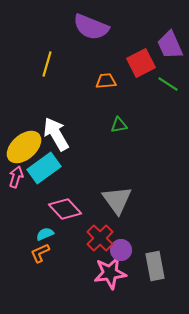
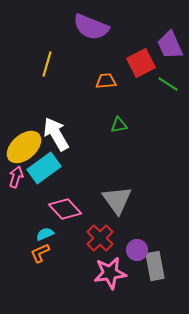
purple circle: moved 16 px right
